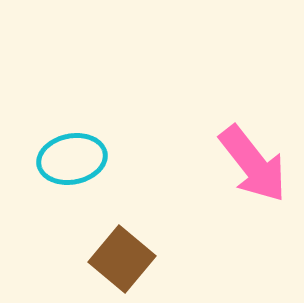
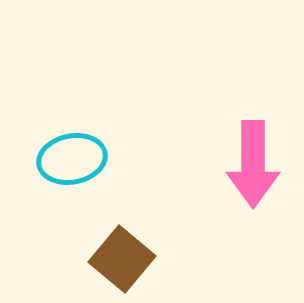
pink arrow: rotated 38 degrees clockwise
